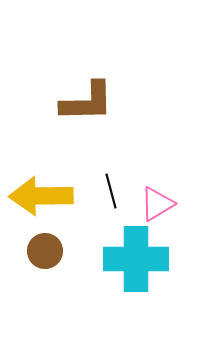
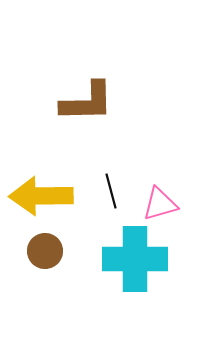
pink triangle: moved 3 px right; rotated 15 degrees clockwise
cyan cross: moved 1 px left
